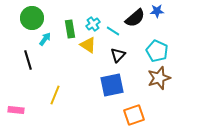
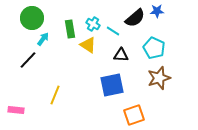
cyan cross: rotated 24 degrees counterclockwise
cyan arrow: moved 2 px left
cyan pentagon: moved 3 px left, 3 px up
black triangle: moved 3 px right; rotated 49 degrees clockwise
black line: rotated 60 degrees clockwise
